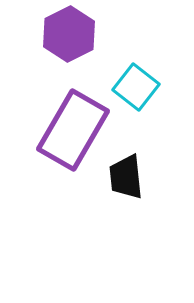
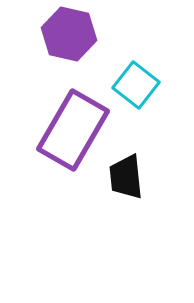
purple hexagon: rotated 20 degrees counterclockwise
cyan square: moved 2 px up
